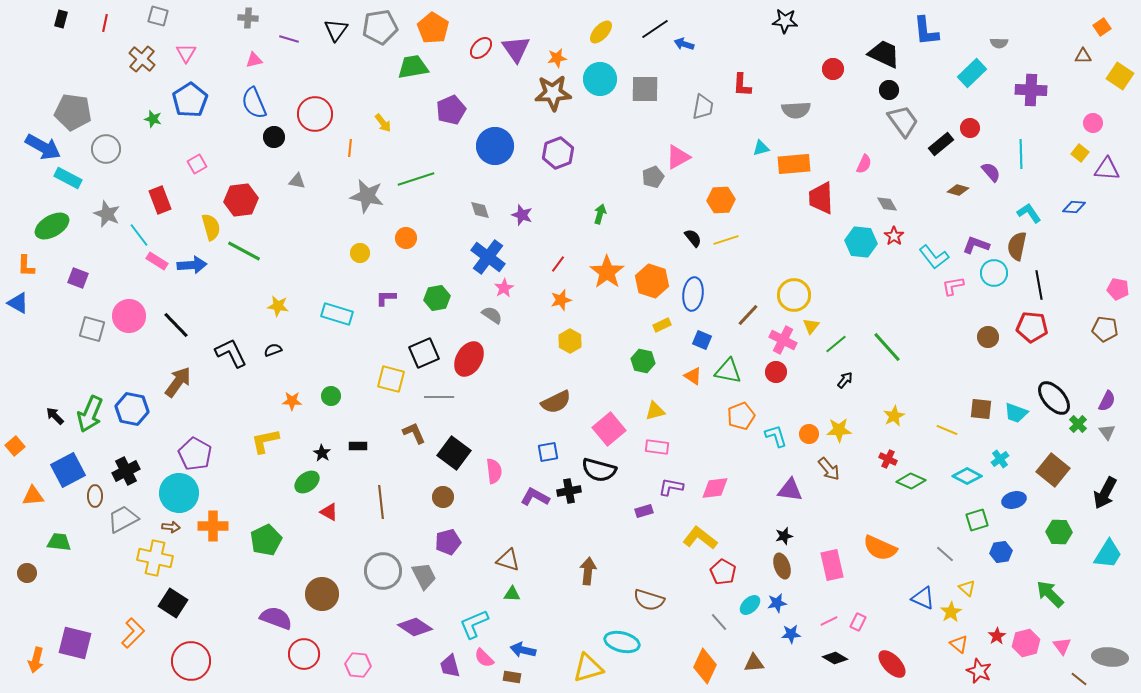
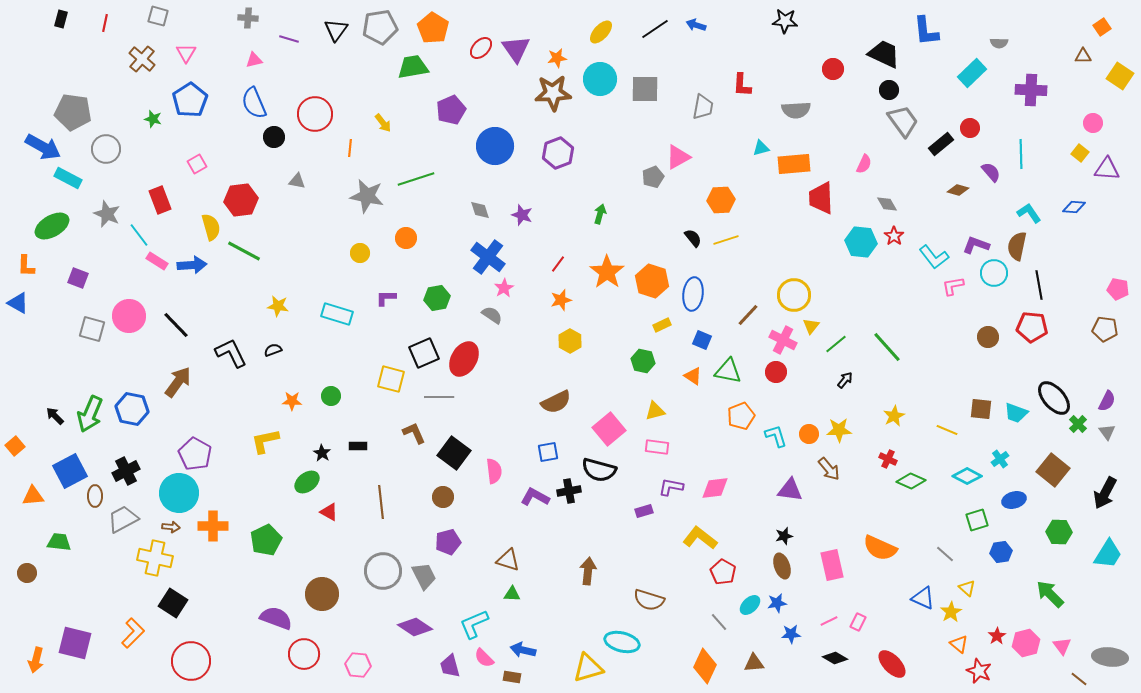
blue arrow at (684, 44): moved 12 px right, 19 px up
red ellipse at (469, 359): moved 5 px left
blue square at (68, 470): moved 2 px right, 1 px down
